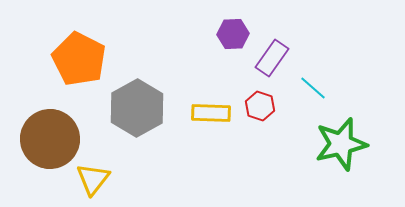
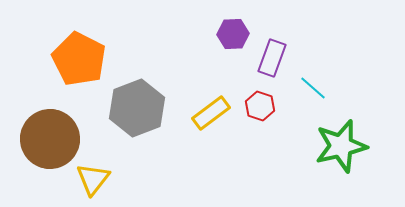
purple rectangle: rotated 15 degrees counterclockwise
gray hexagon: rotated 8 degrees clockwise
yellow rectangle: rotated 39 degrees counterclockwise
green star: moved 2 px down
